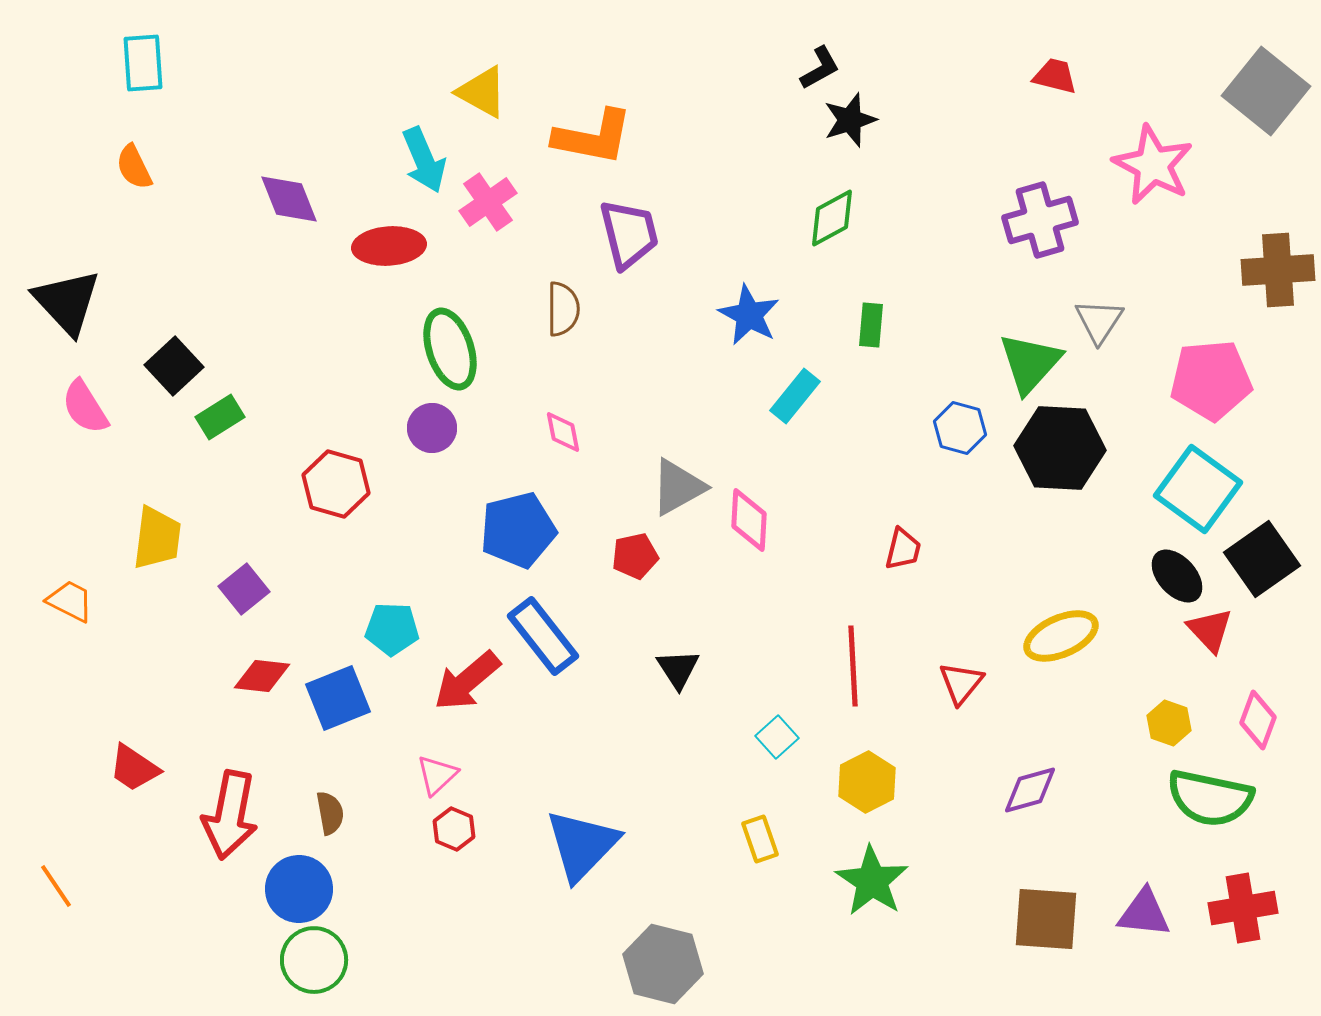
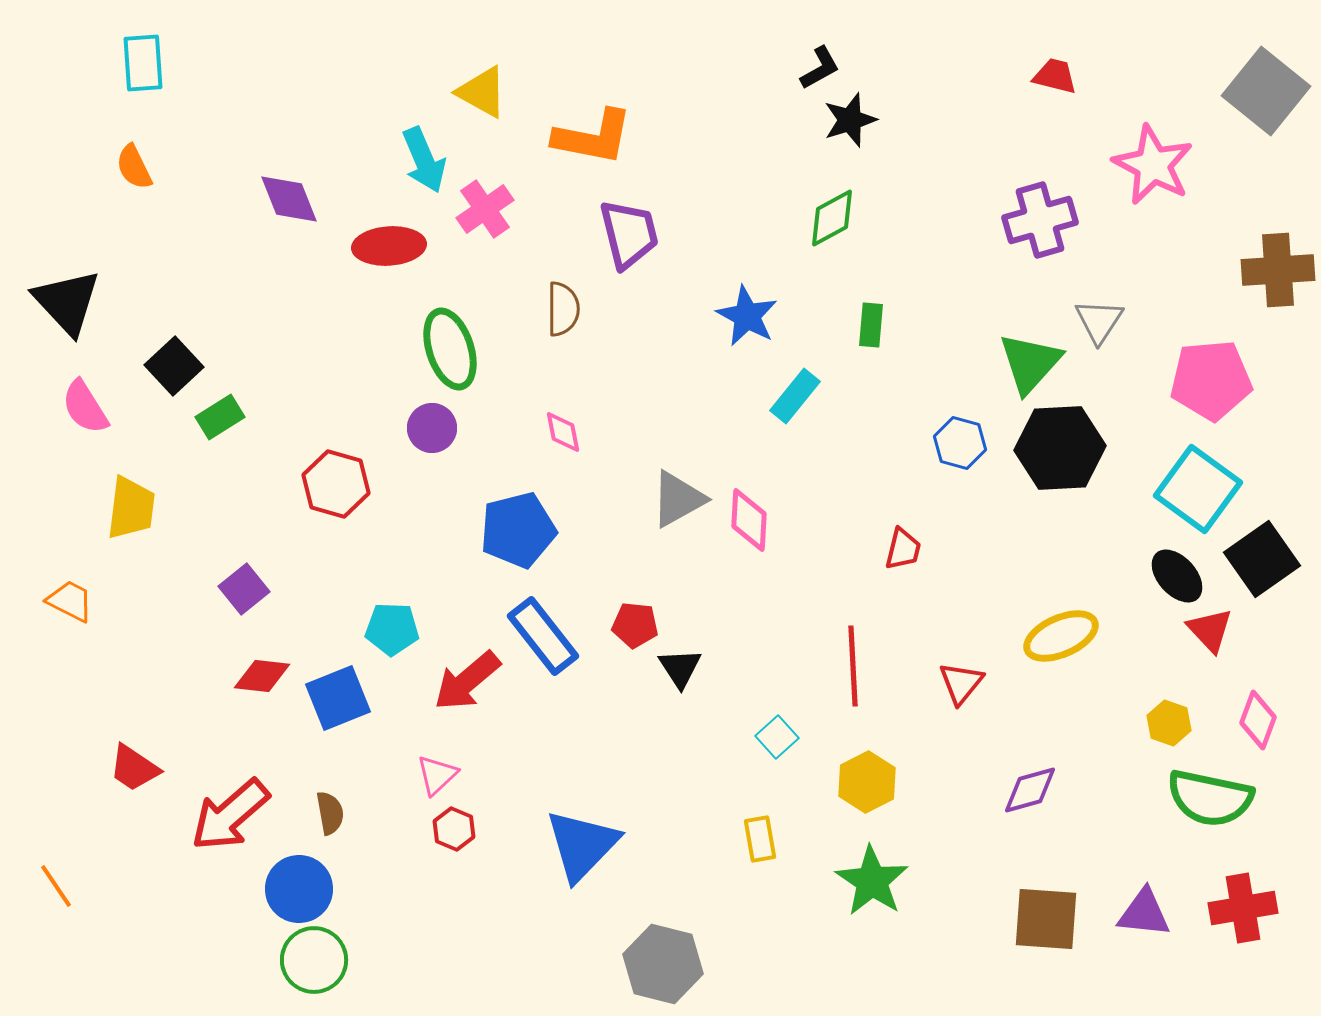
pink cross at (488, 202): moved 3 px left, 7 px down
blue star at (749, 315): moved 2 px left, 1 px down
blue hexagon at (960, 428): moved 15 px down
black hexagon at (1060, 448): rotated 6 degrees counterclockwise
gray triangle at (678, 487): moved 12 px down
yellow trapezoid at (157, 538): moved 26 px left, 30 px up
red pentagon at (635, 556): moved 69 px down; rotated 18 degrees clockwise
black triangle at (678, 669): moved 2 px right, 1 px up
red arrow at (230, 815): rotated 38 degrees clockwise
yellow rectangle at (760, 839): rotated 9 degrees clockwise
